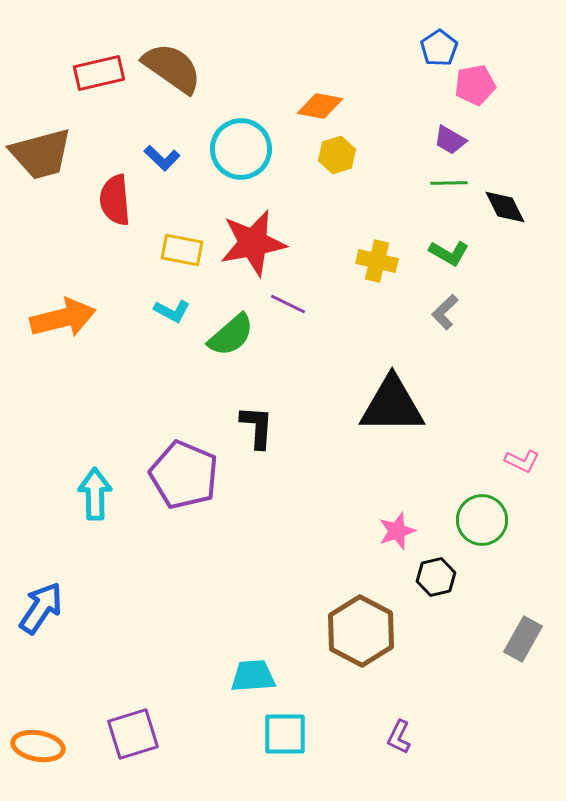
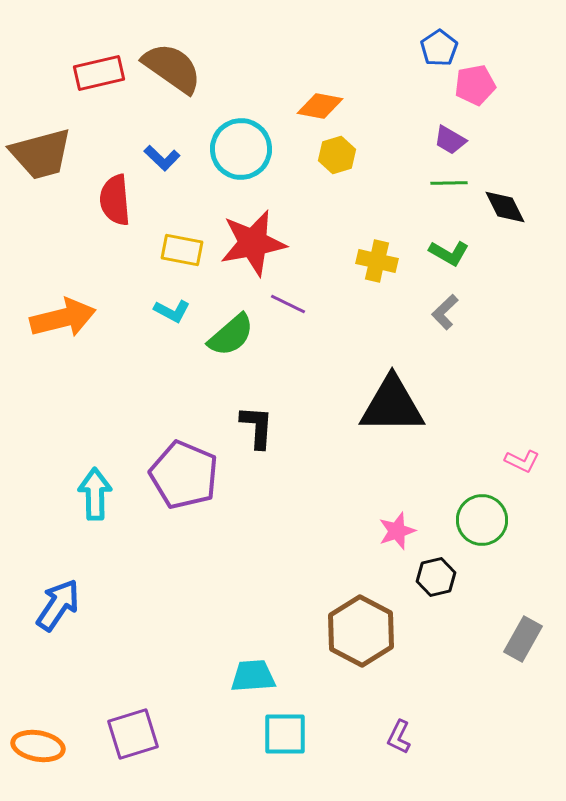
blue arrow: moved 17 px right, 3 px up
